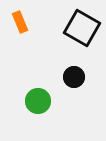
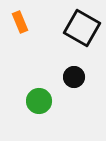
green circle: moved 1 px right
